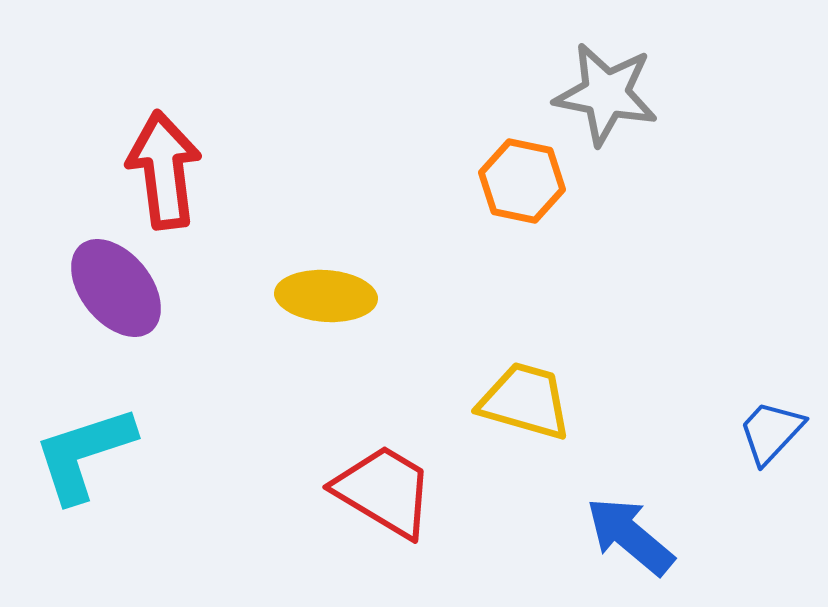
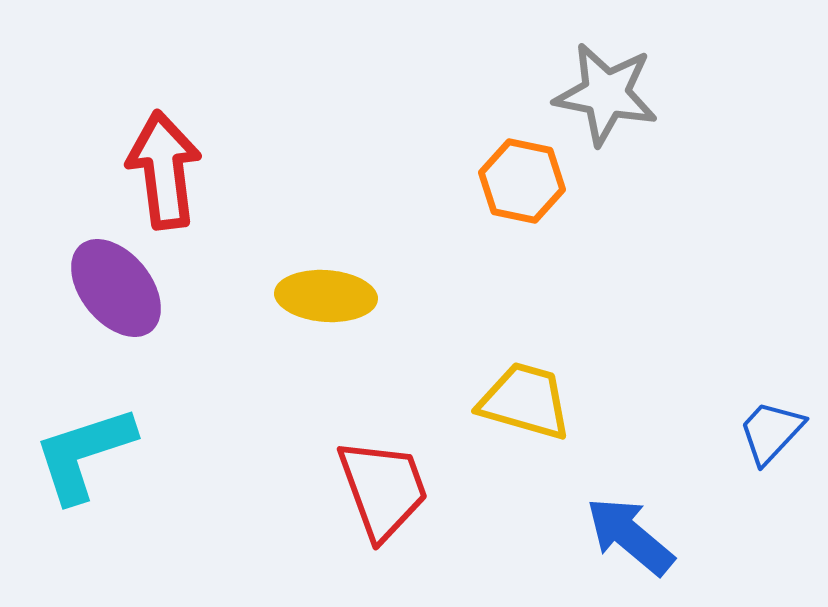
red trapezoid: moved 1 px left, 2 px up; rotated 39 degrees clockwise
